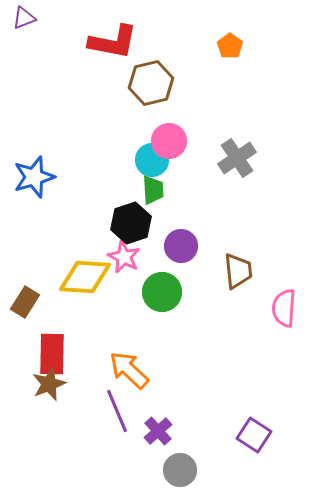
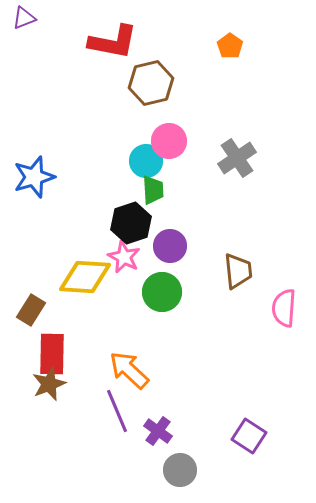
cyan circle: moved 6 px left, 1 px down
purple circle: moved 11 px left
brown rectangle: moved 6 px right, 8 px down
purple cross: rotated 12 degrees counterclockwise
purple square: moved 5 px left, 1 px down
